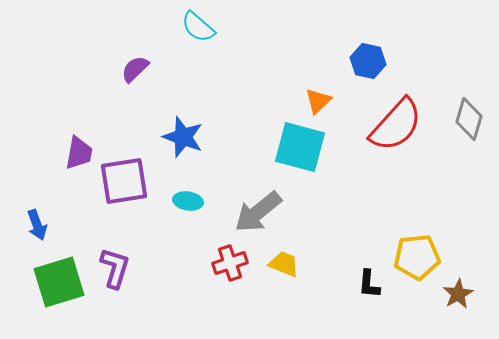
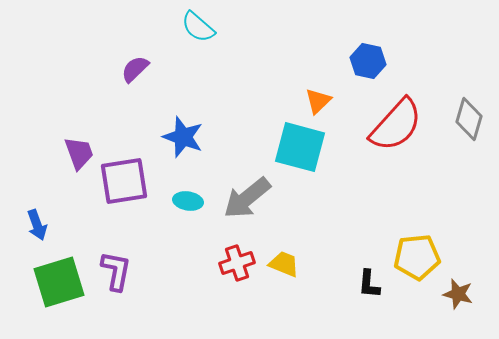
purple trapezoid: rotated 30 degrees counterclockwise
gray arrow: moved 11 px left, 14 px up
red cross: moved 7 px right
purple L-shape: moved 1 px right, 3 px down; rotated 6 degrees counterclockwise
brown star: rotated 28 degrees counterclockwise
